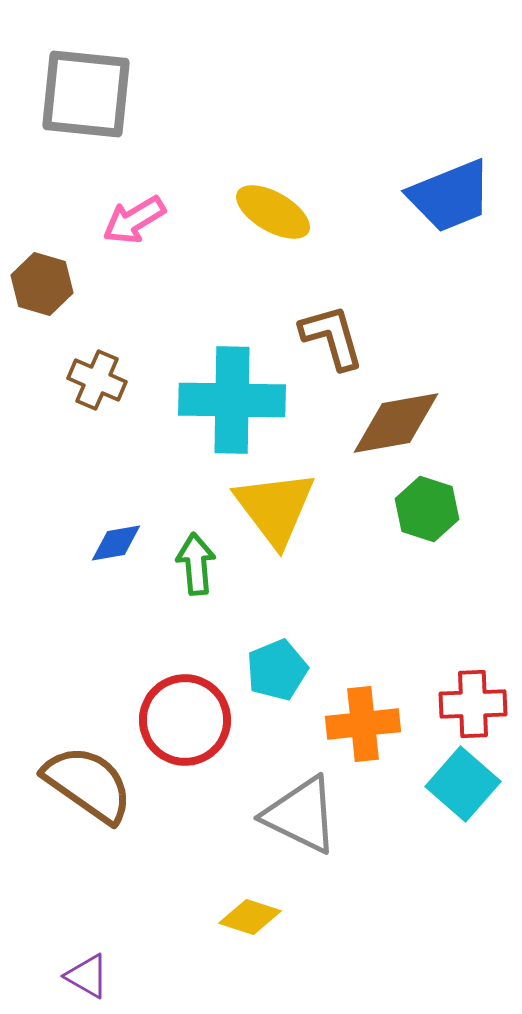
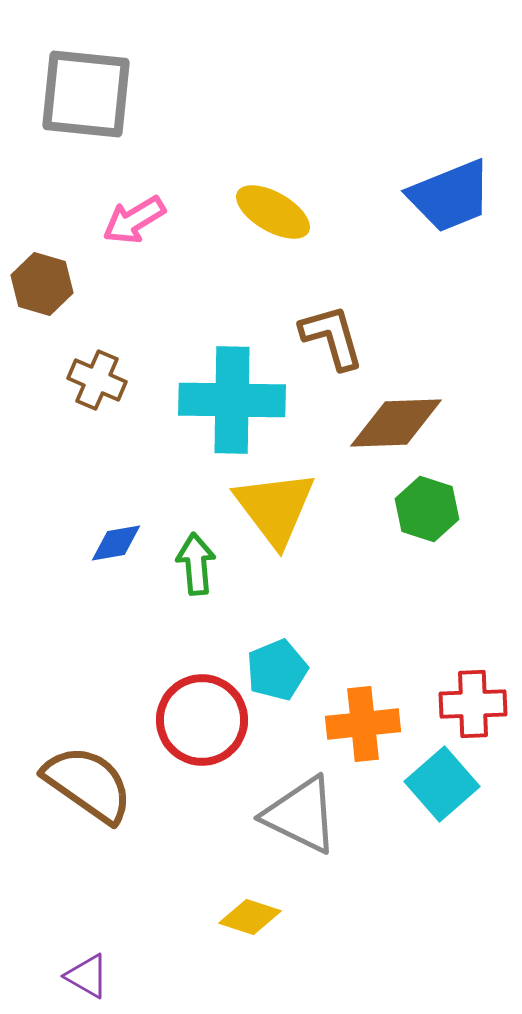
brown diamond: rotated 8 degrees clockwise
red circle: moved 17 px right
cyan square: moved 21 px left; rotated 8 degrees clockwise
